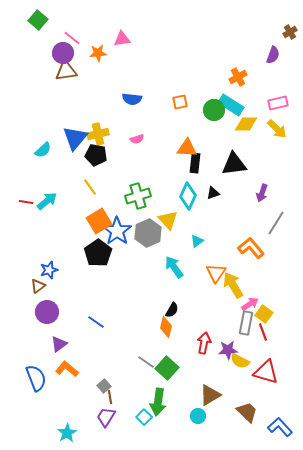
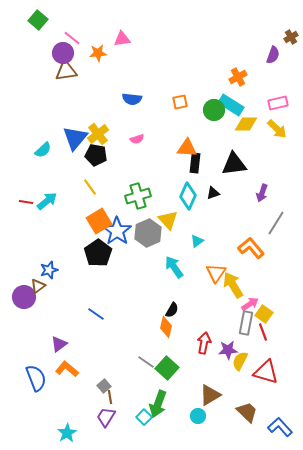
brown cross at (290, 32): moved 1 px right, 5 px down
yellow cross at (98, 134): rotated 25 degrees counterclockwise
purple circle at (47, 312): moved 23 px left, 15 px up
blue line at (96, 322): moved 8 px up
yellow semicircle at (240, 361): rotated 90 degrees clockwise
green arrow at (158, 402): moved 2 px down; rotated 12 degrees clockwise
